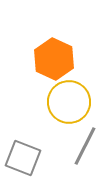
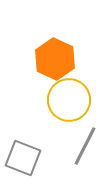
orange hexagon: moved 1 px right
yellow circle: moved 2 px up
